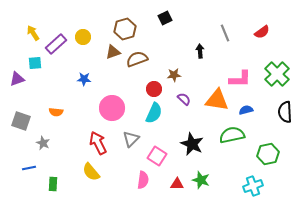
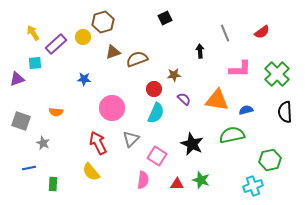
brown hexagon: moved 22 px left, 7 px up
pink L-shape: moved 10 px up
cyan semicircle: moved 2 px right
green hexagon: moved 2 px right, 6 px down
